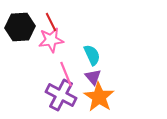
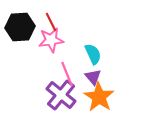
cyan semicircle: moved 1 px right, 1 px up
pink line: moved 1 px right
purple cross: rotated 12 degrees clockwise
